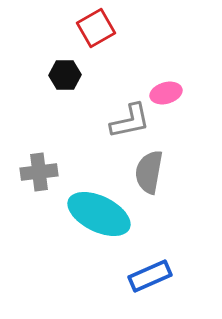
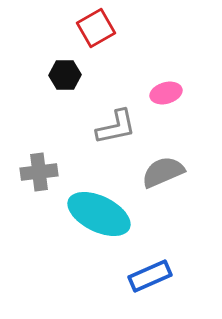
gray L-shape: moved 14 px left, 6 px down
gray semicircle: moved 14 px right; rotated 57 degrees clockwise
